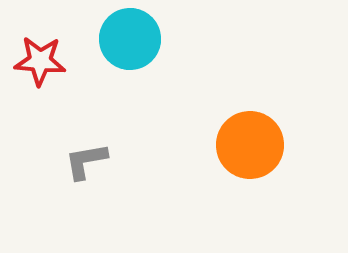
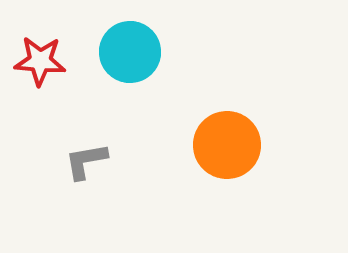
cyan circle: moved 13 px down
orange circle: moved 23 px left
